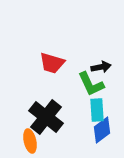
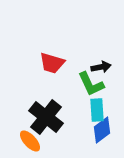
orange ellipse: rotated 30 degrees counterclockwise
